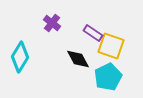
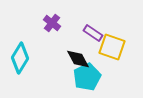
yellow square: moved 1 px right, 1 px down
cyan diamond: moved 1 px down
cyan pentagon: moved 21 px left
